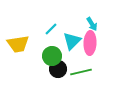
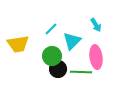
cyan arrow: moved 4 px right, 1 px down
pink ellipse: moved 6 px right, 14 px down; rotated 10 degrees counterclockwise
green line: rotated 15 degrees clockwise
